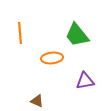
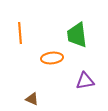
green trapezoid: rotated 32 degrees clockwise
brown triangle: moved 5 px left, 2 px up
